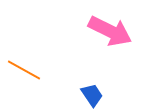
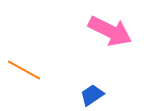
blue trapezoid: rotated 90 degrees counterclockwise
